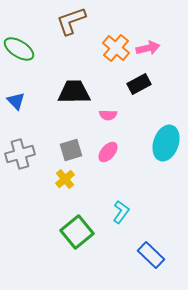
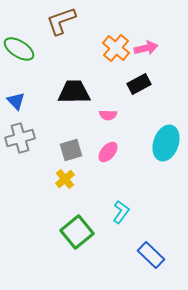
brown L-shape: moved 10 px left
pink arrow: moved 2 px left
gray cross: moved 16 px up
